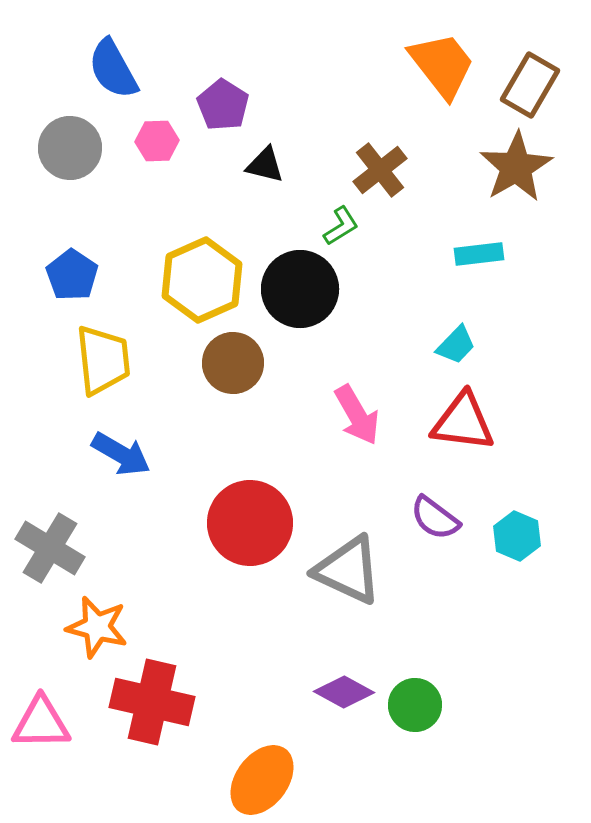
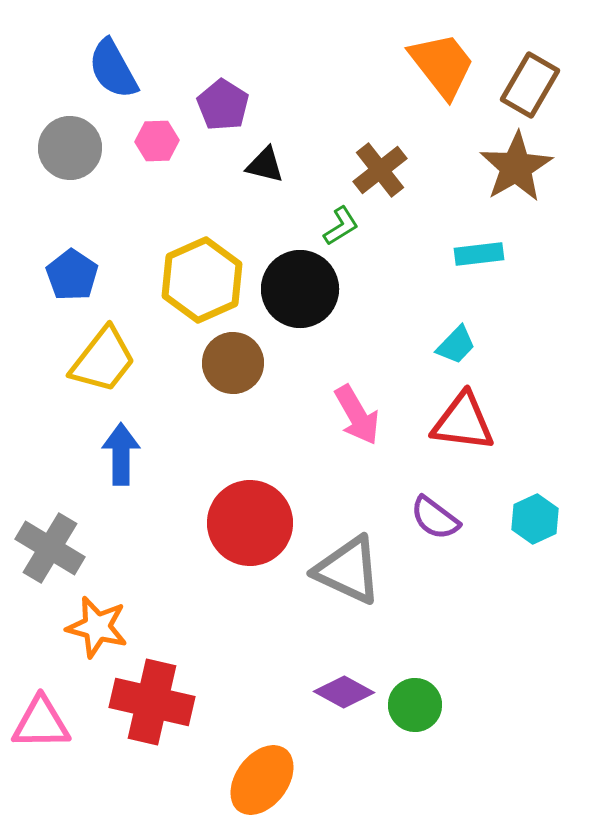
yellow trapezoid: rotated 44 degrees clockwise
blue arrow: rotated 120 degrees counterclockwise
cyan hexagon: moved 18 px right, 17 px up; rotated 12 degrees clockwise
